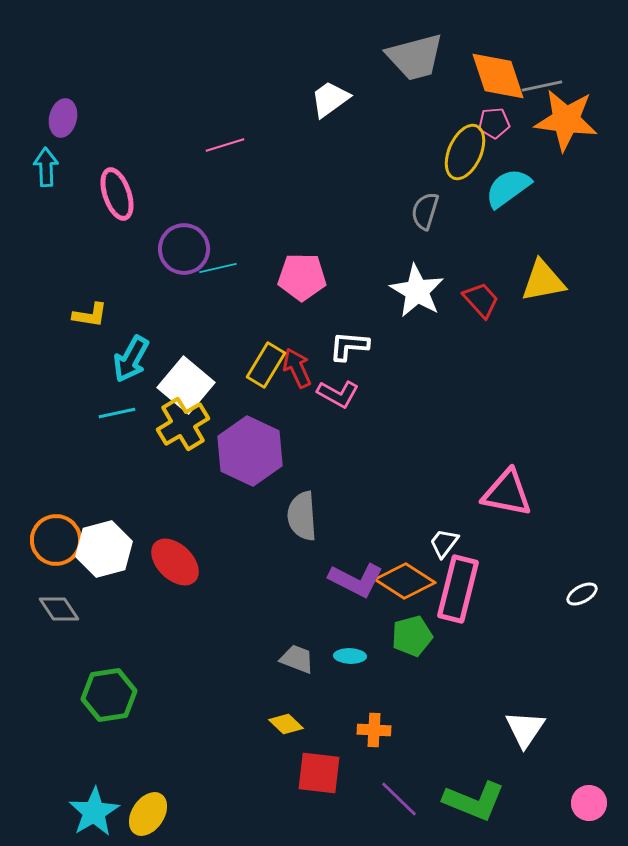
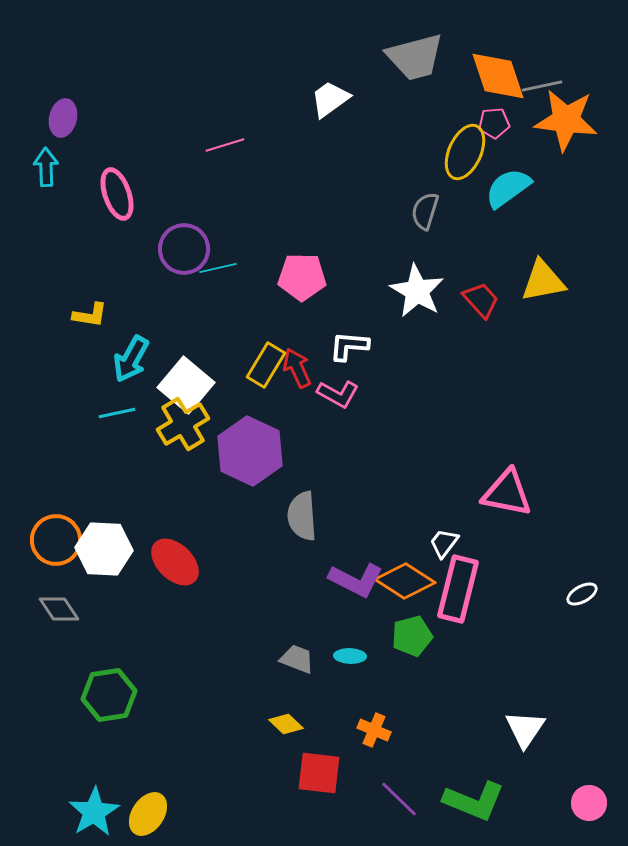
white hexagon at (104, 549): rotated 18 degrees clockwise
orange cross at (374, 730): rotated 20 degrees clockwise
